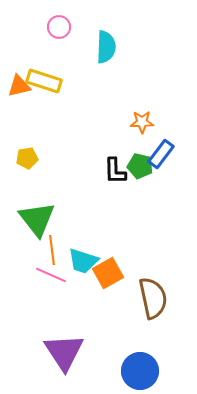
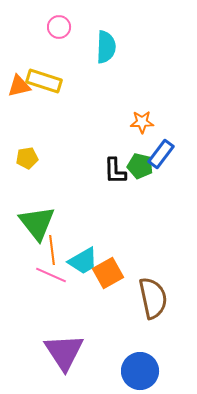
green triangle: moved 4 px down
cyan trapezoid: rotated 48 degrees counterclockwise
